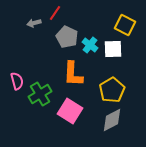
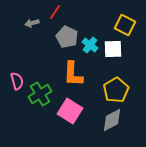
red line: moved 1 px up
gray arrow: moved 2 px left
yellow pentagon: moved 4 px right
